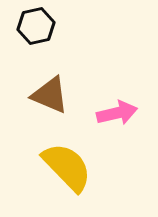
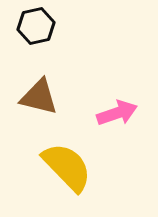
brown triangle: moved 11 px left, 2 px down; rotated 9 degrees counterclockwise
pink arrow: rotated 6 degrees counterclockwise
